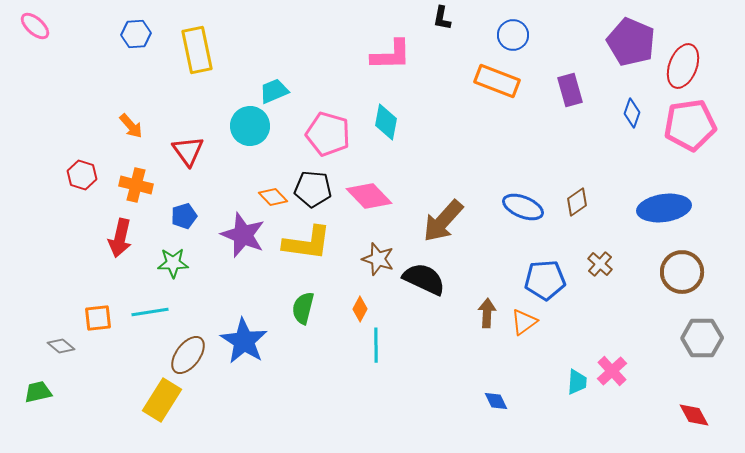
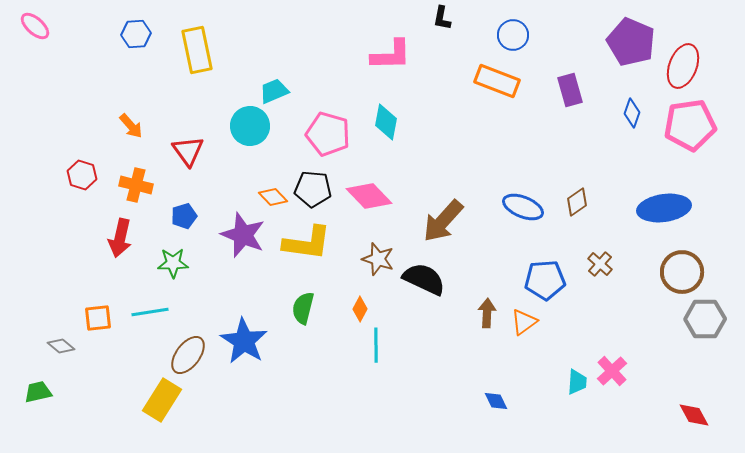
gray hexagon at (702, 338): moved 3 px right, 19 px up
